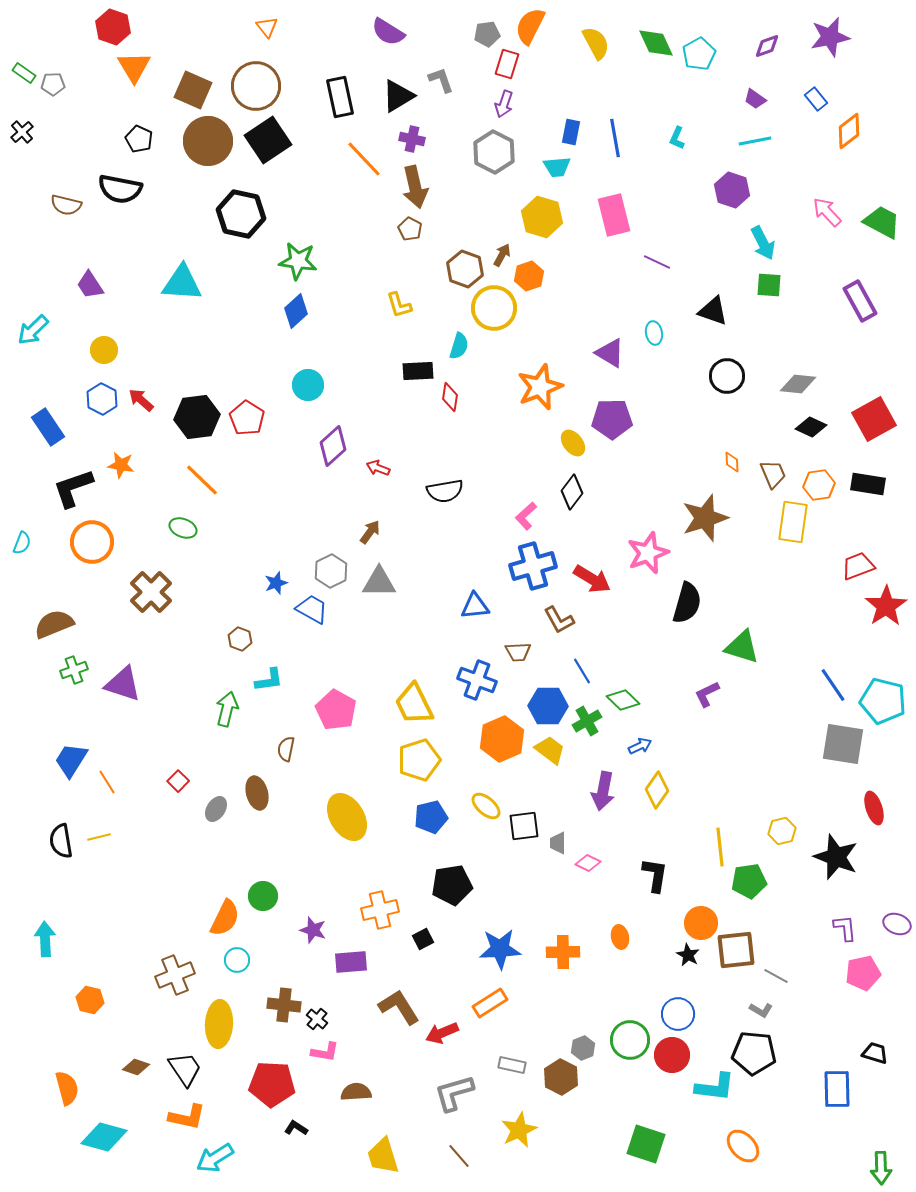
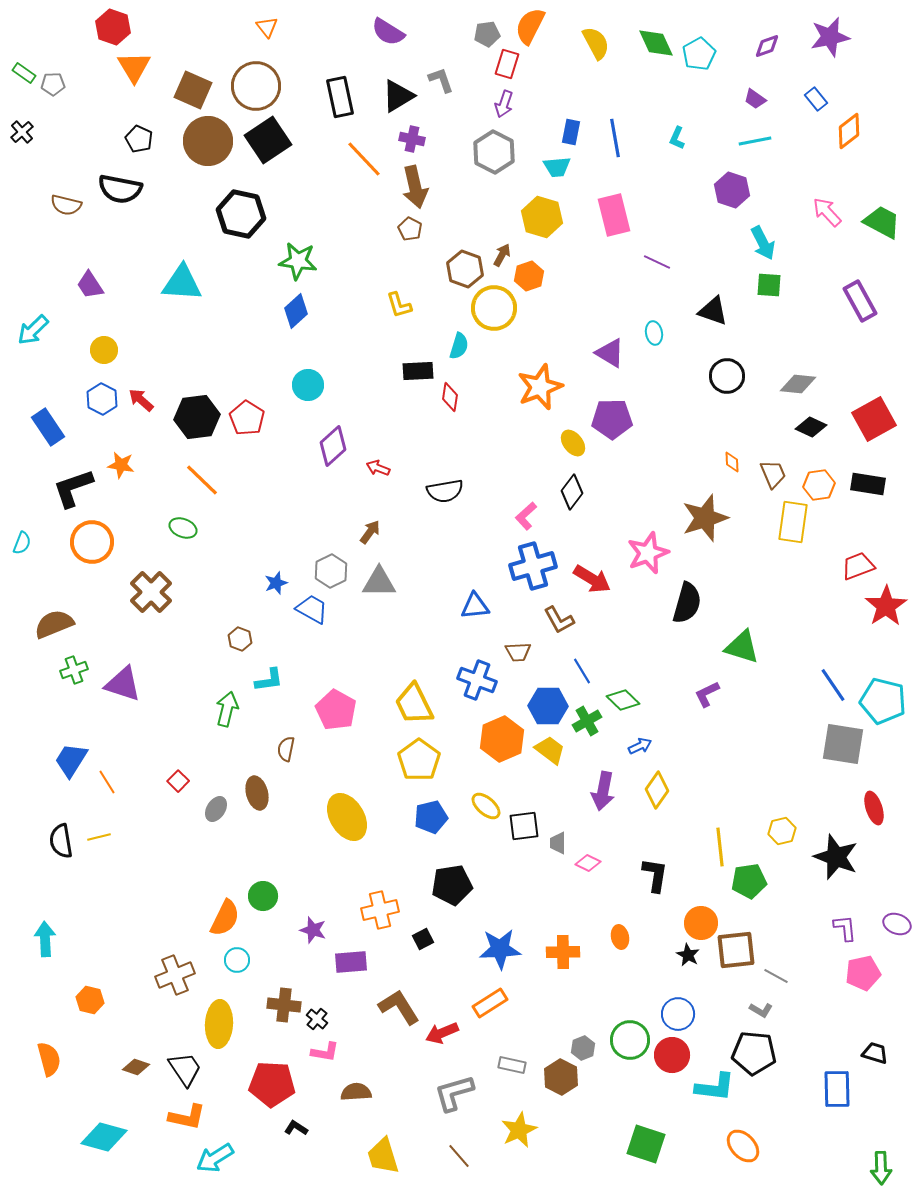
yellow pentagon at (419, 760): rotated 18 degrees counterclockwise
orange semicircle at (67, 1088): moved 18 px left, 29 px up
